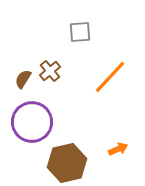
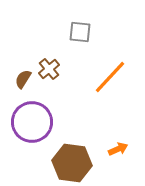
gray square: rotated 10 degrees clockwise
brown cross: moved 1 px left, 2 px up
brown hexagon: moved 5 px right; rotated 21 degrees clockwise
